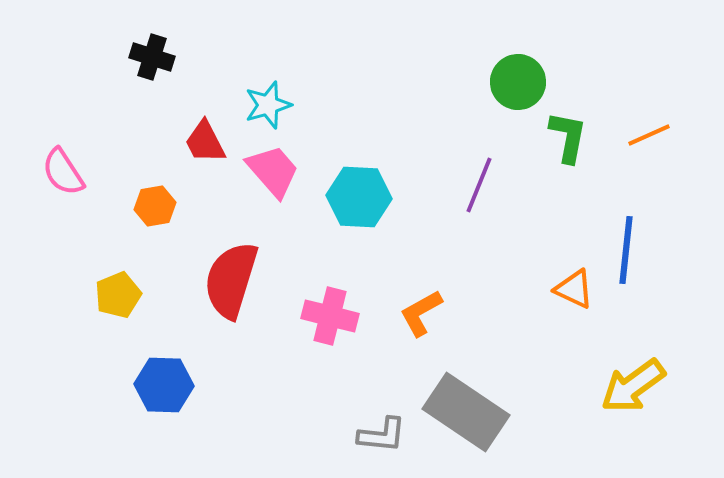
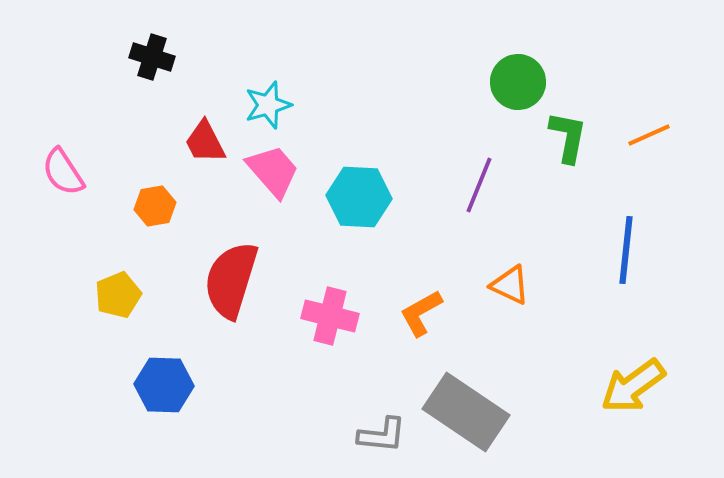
orange triangle: moved 64 px left, 4 px up
